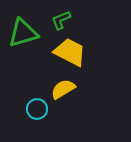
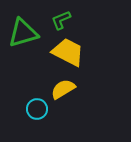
yellow trapezoid: moved 2 px left
